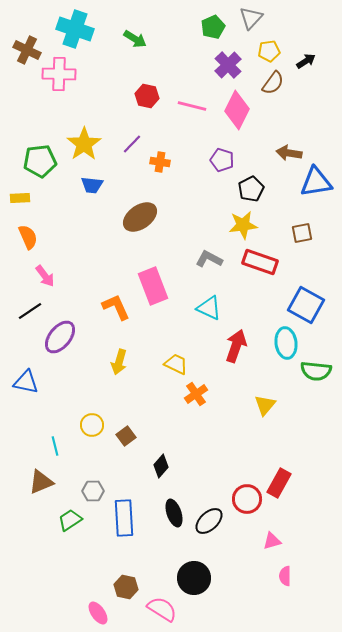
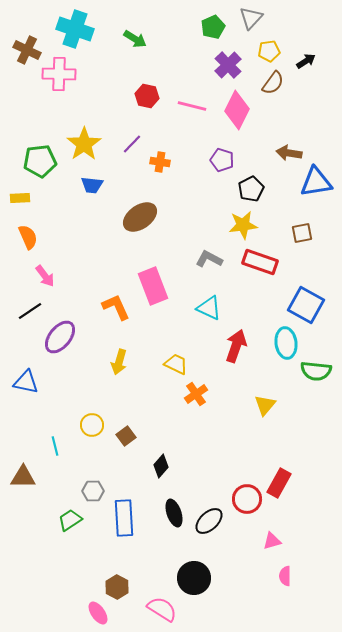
brown triangle at (41, 482): moved 18 px left, 5 px up; rotated 24 degrees clockwise
brown hexagon at (126, 587): moved 9 px left; rotated 15 degrees clockwise
